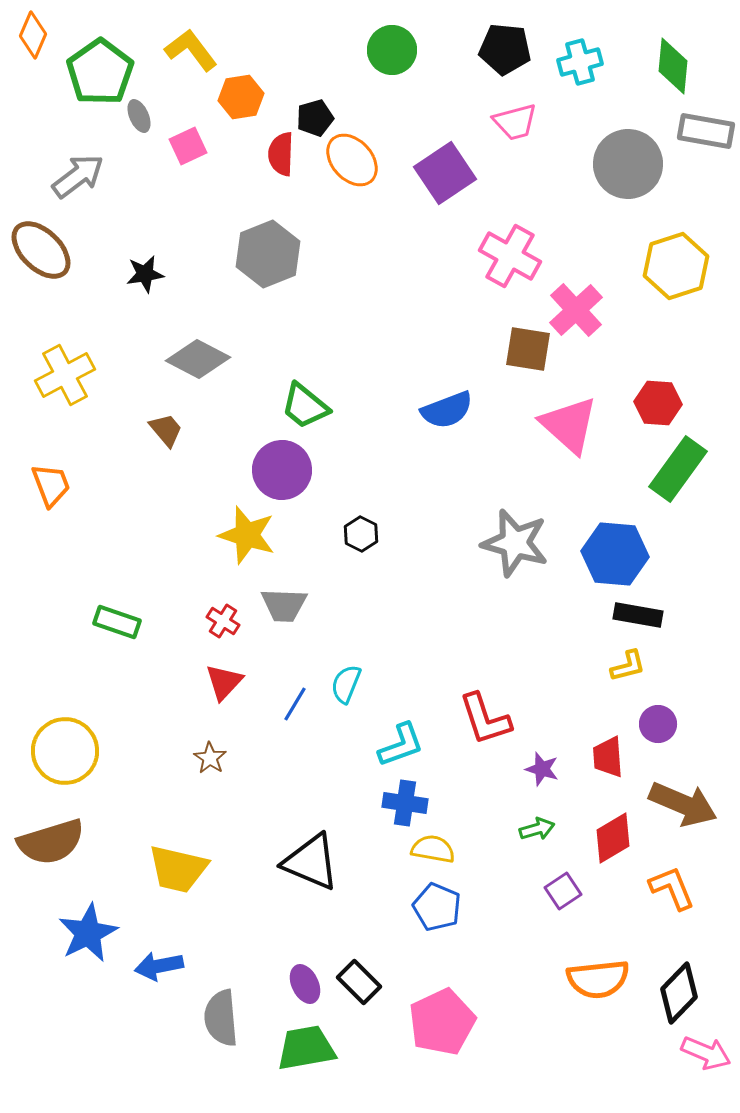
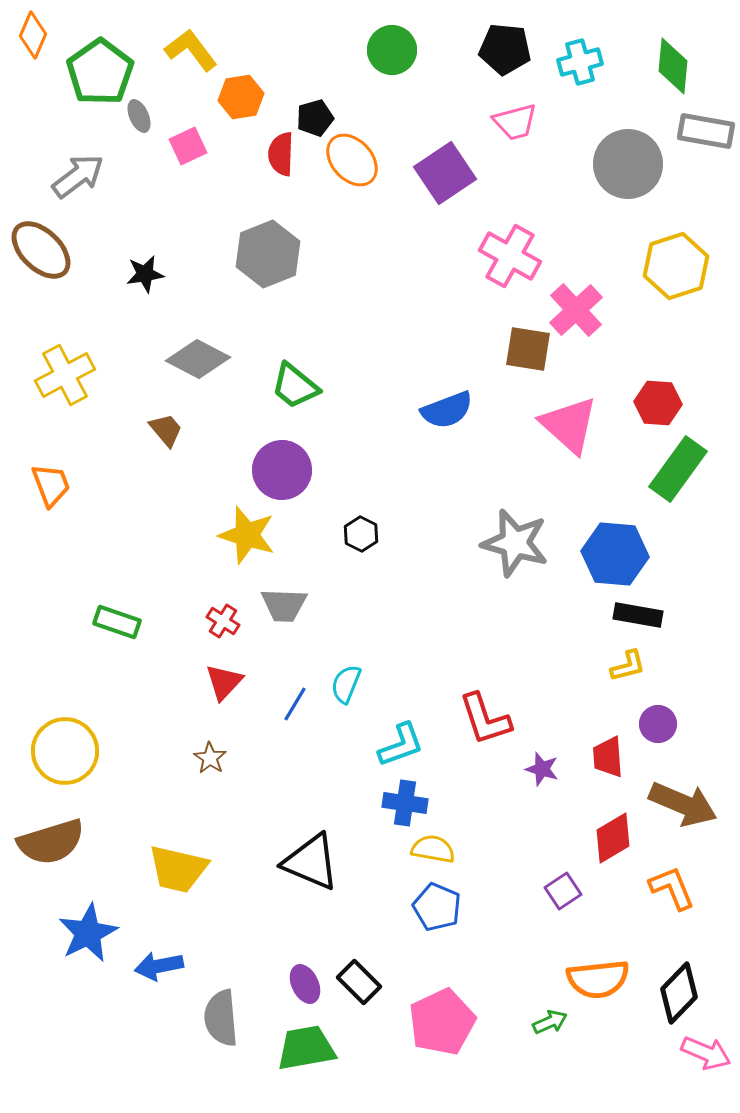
green trapezoid at (305, 406): moved 10 px left, 20 px up
green arrow at (537, 829): moved 13 px right, 193 px down; rotated 8 degrees counterclockwise
